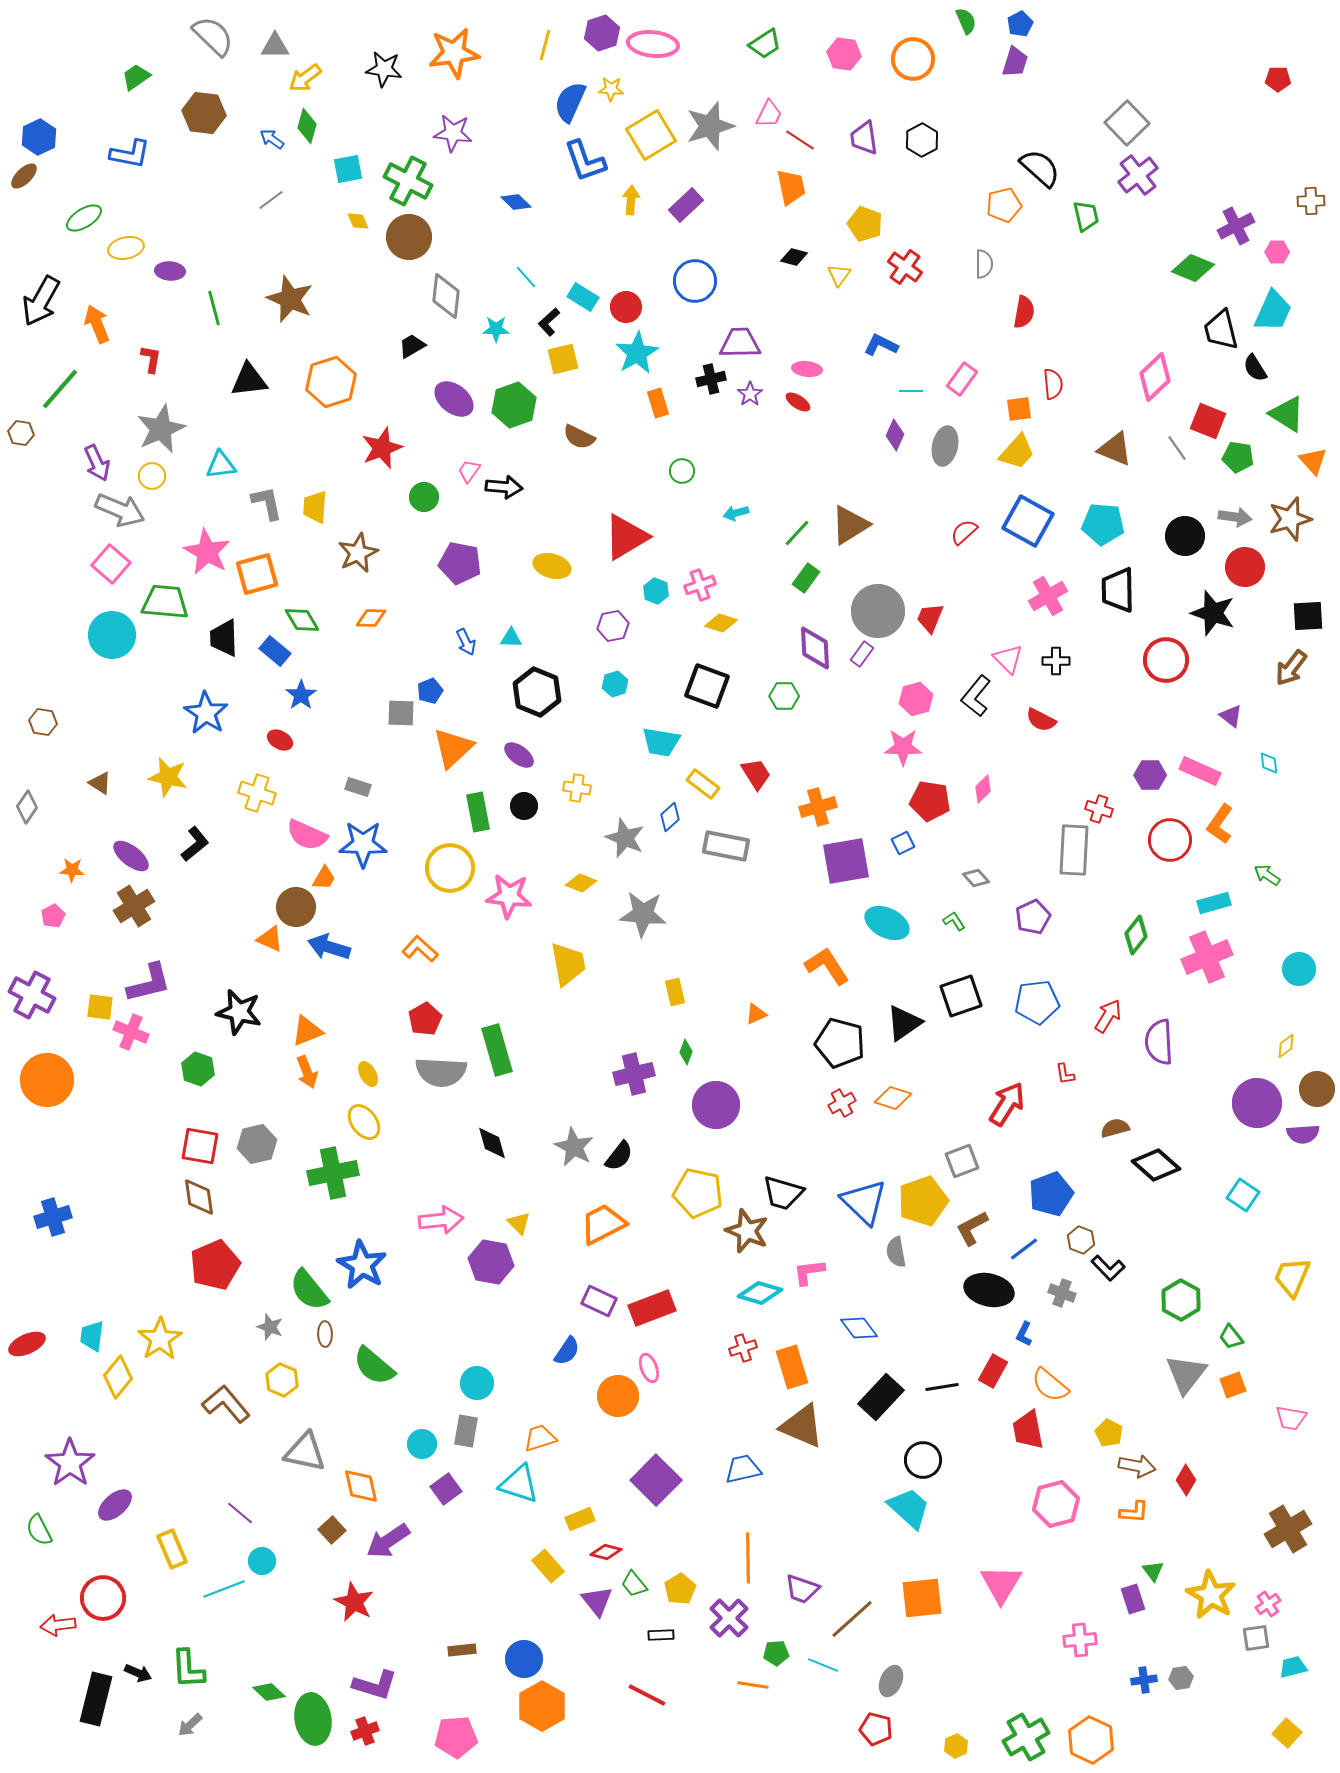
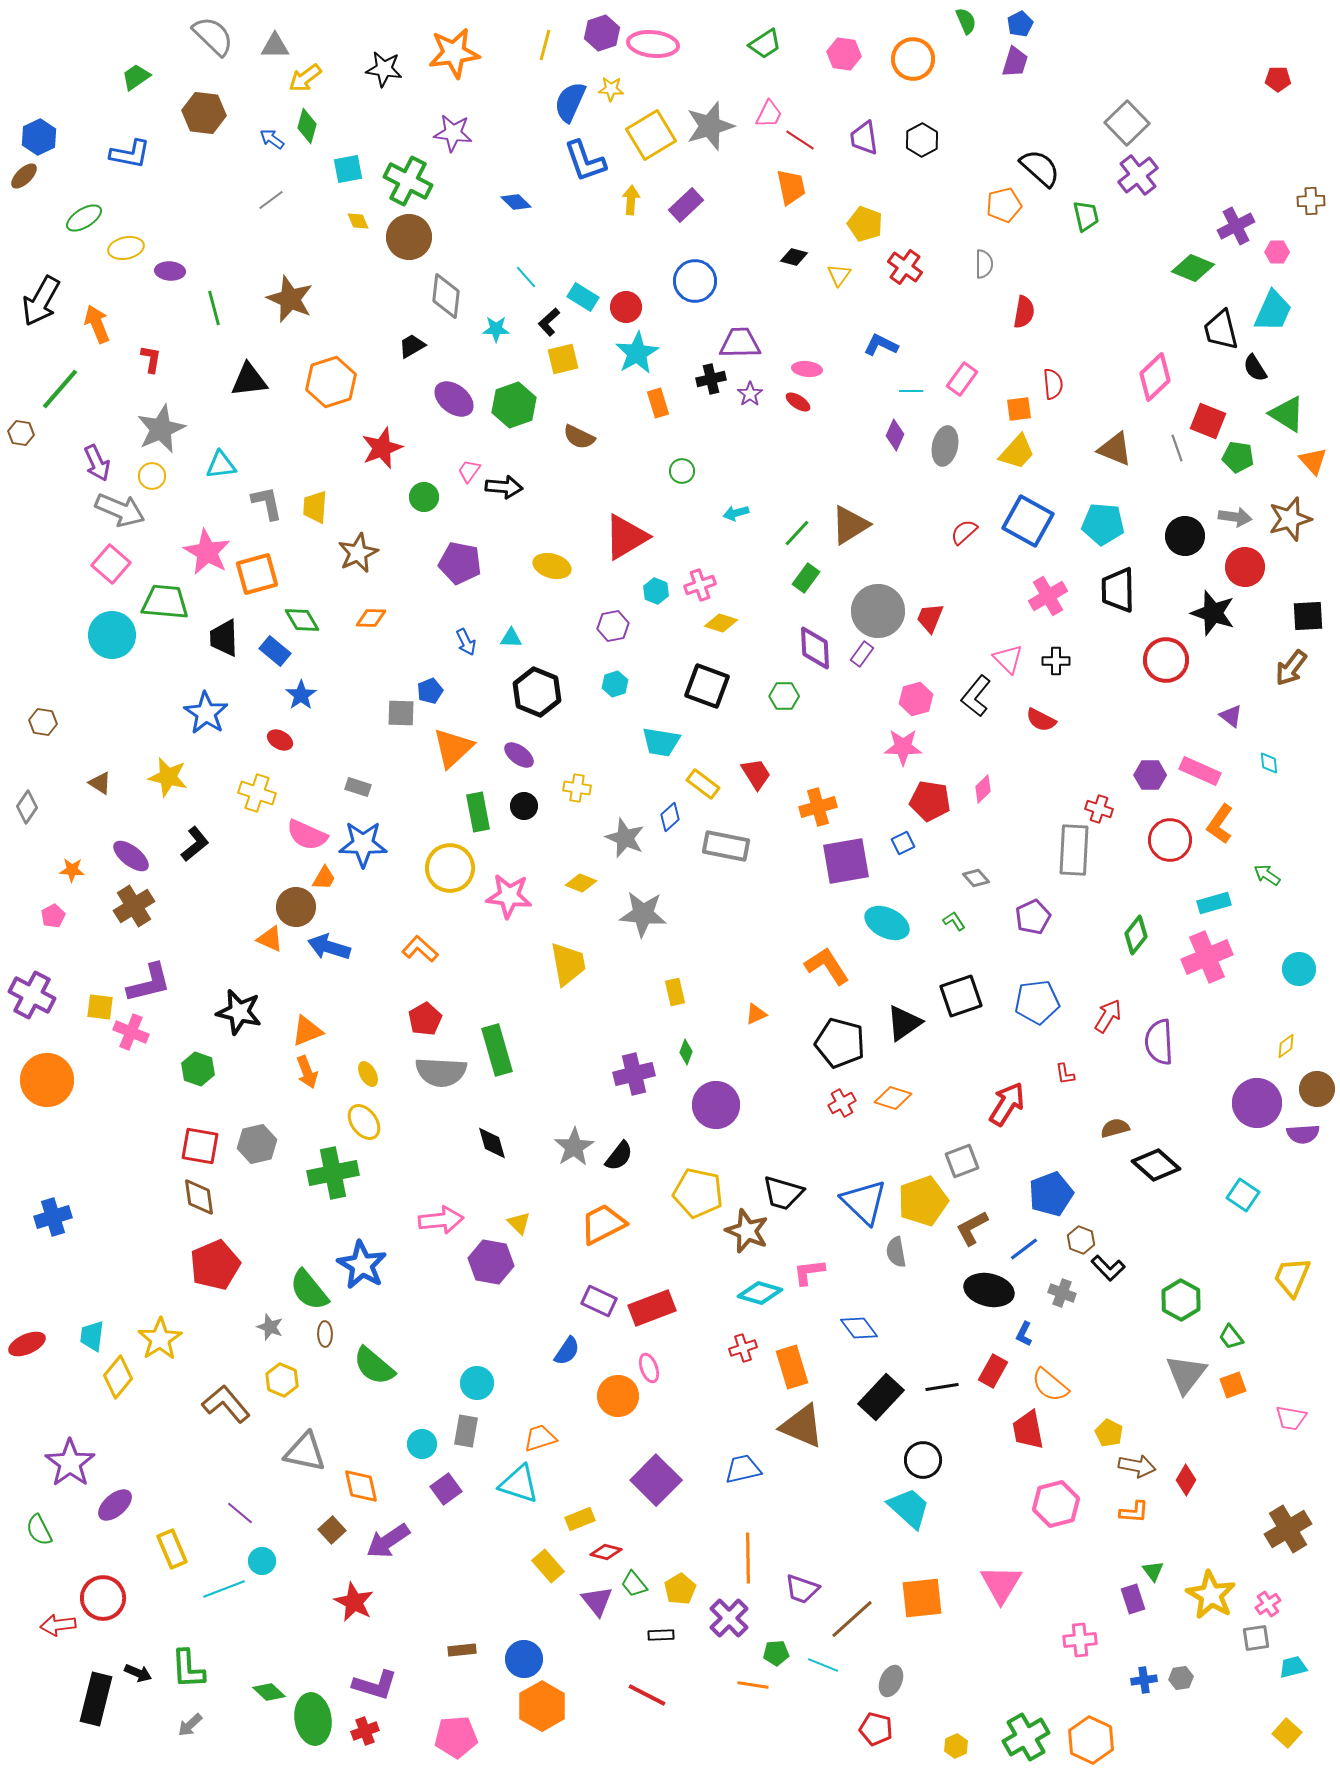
gray line at (1177, 448): rotated 16 degrees clockwise
gray star at (574, 1147): rotated 12 degrees clockwise
